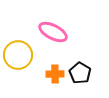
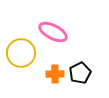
yellow circle: moved 3 px right, 2 px up
black pentagon: rotated 15 degrees clockwise
